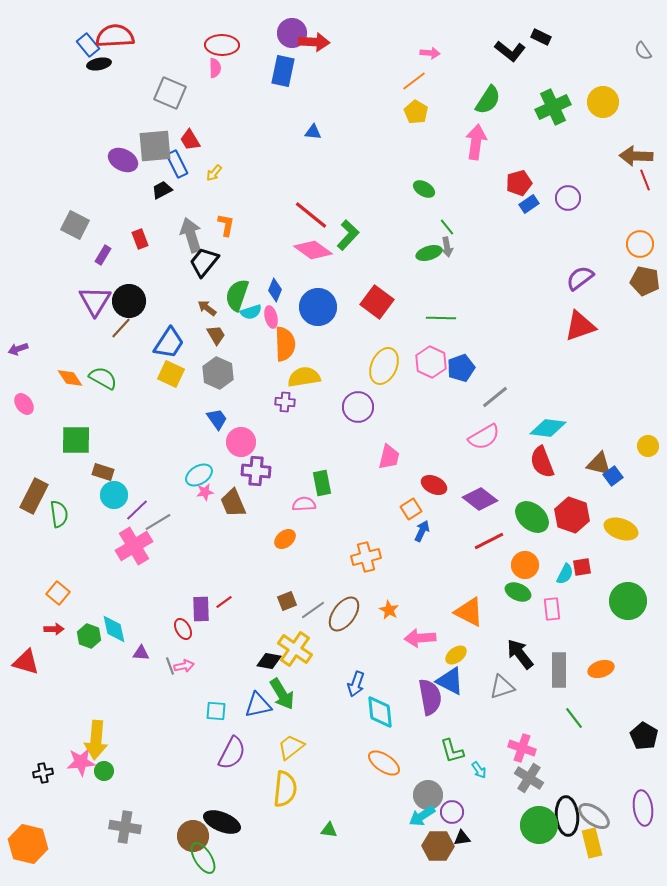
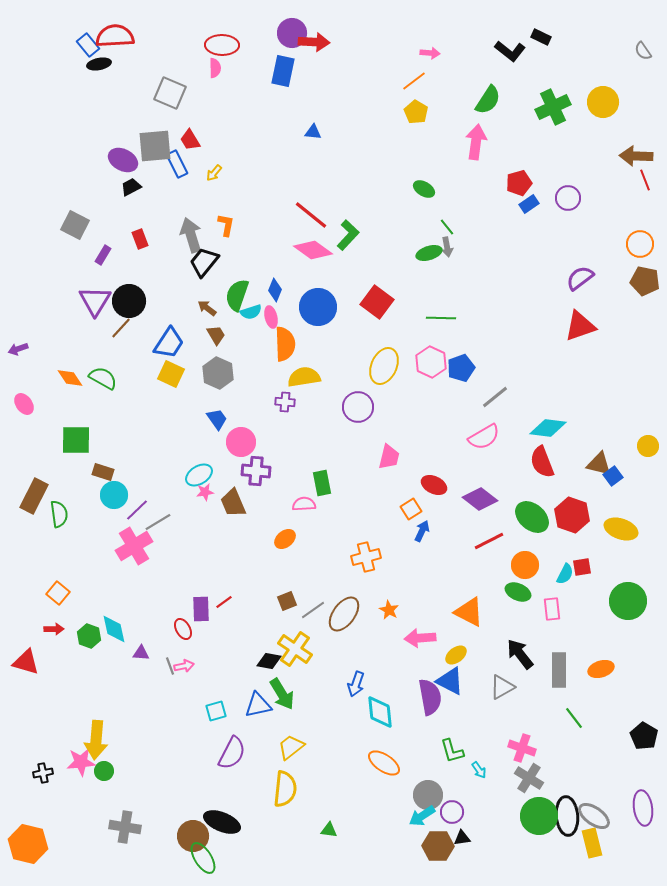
black trapezoid at (162, 190): moved 31 px left, 3 px up
gray triangle at (502, 687): rotated 12 degrees counterclockwise
cyan square at (216, 711): rotated 20 degrees counterclockwise
green circle at (539, 825): moved 9 px up
